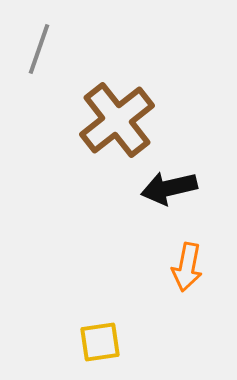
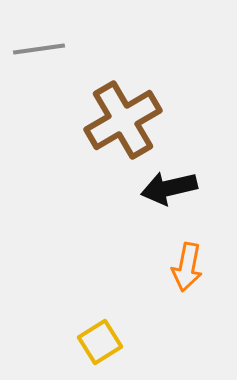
gray line: rotated 63 degrees clockwise
brown cross: moved 6 px right; rotated 8 degrees clockwise
yellow square: rotated 24 degrees counterclockwise
